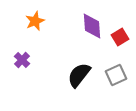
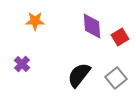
orange star: rotated 24 degrees clockwise
purple cross: moved 4 px down
gray square: moved 3 px down; rotated 15 degrees counterclockwise
